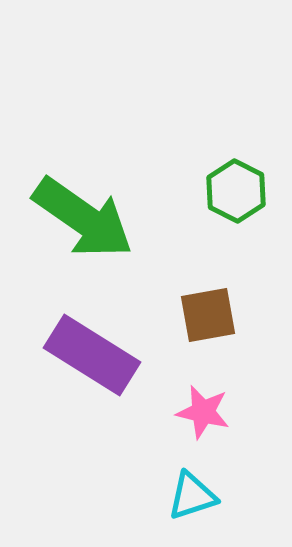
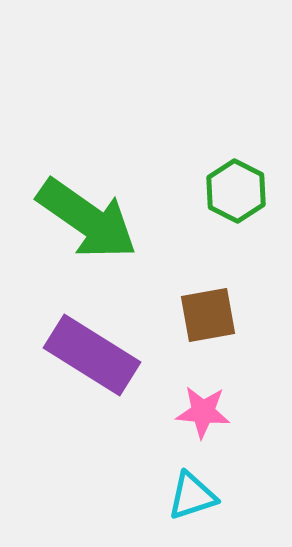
green arrow: moved 4 px right, 1 px down
pink star: rotated 8 degrees counterclockwise
